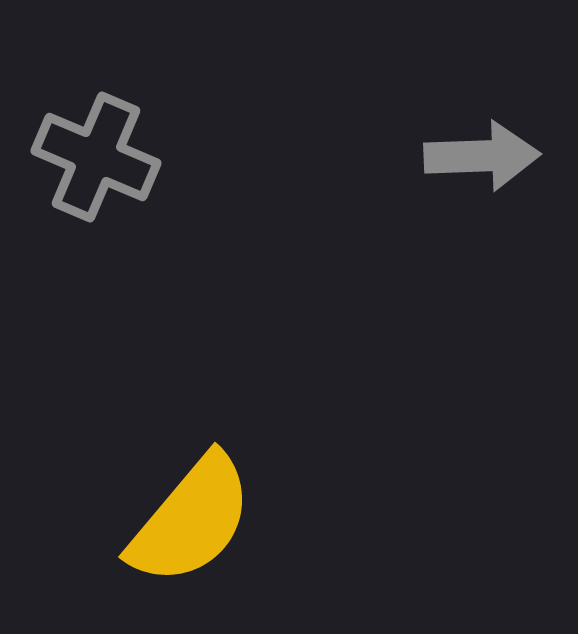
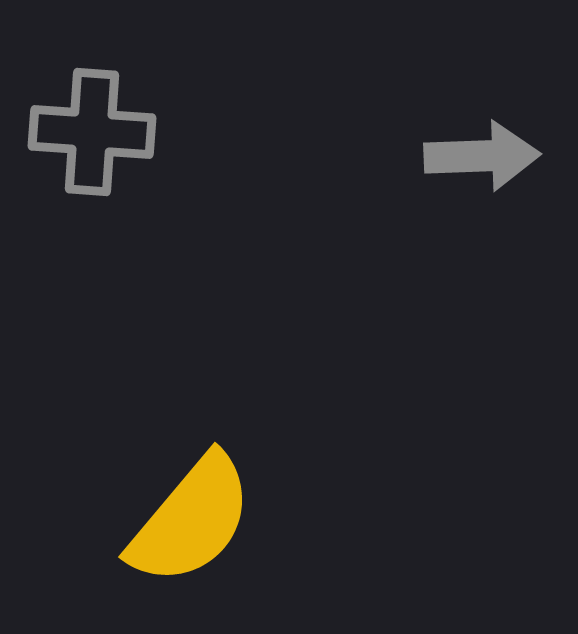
gray cross: moved 4 px left, 25 px up; rotated 19 degrees counterclockwise
